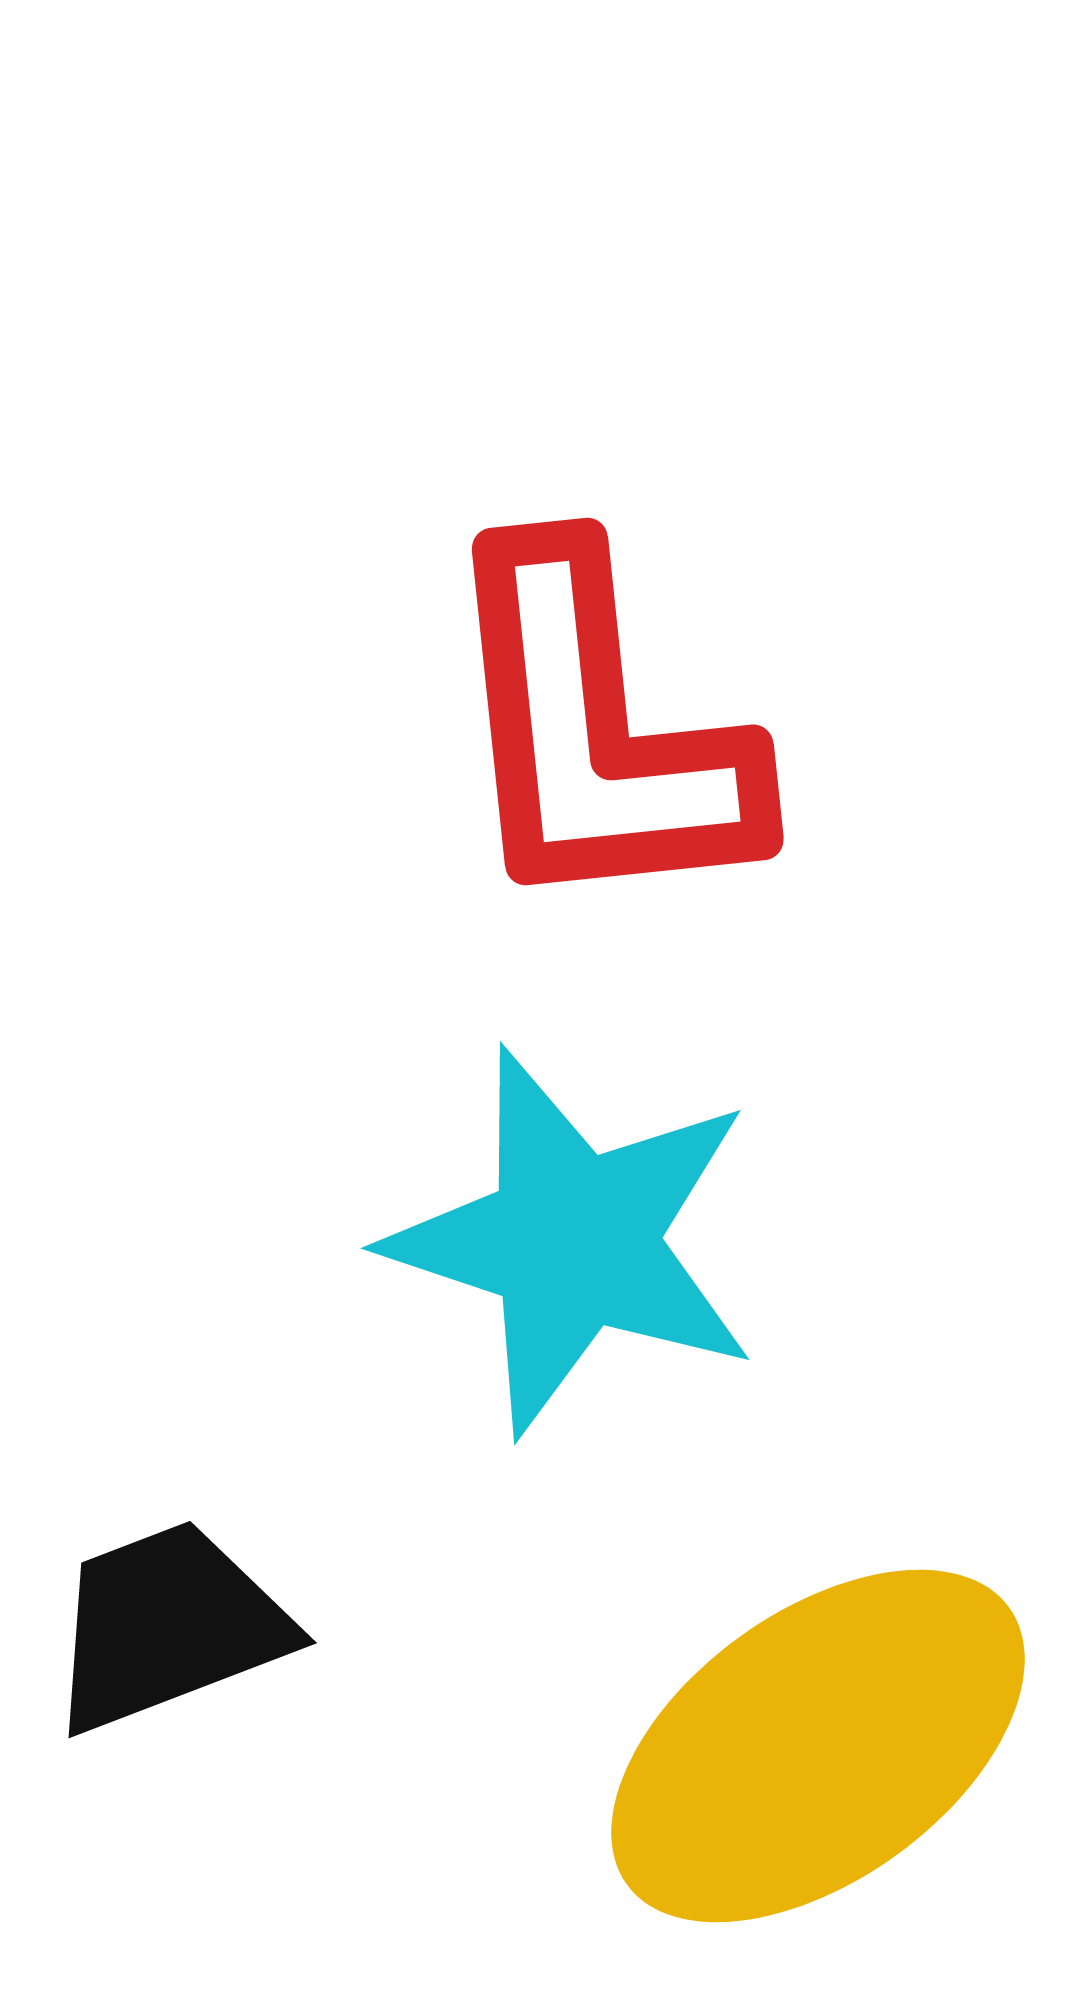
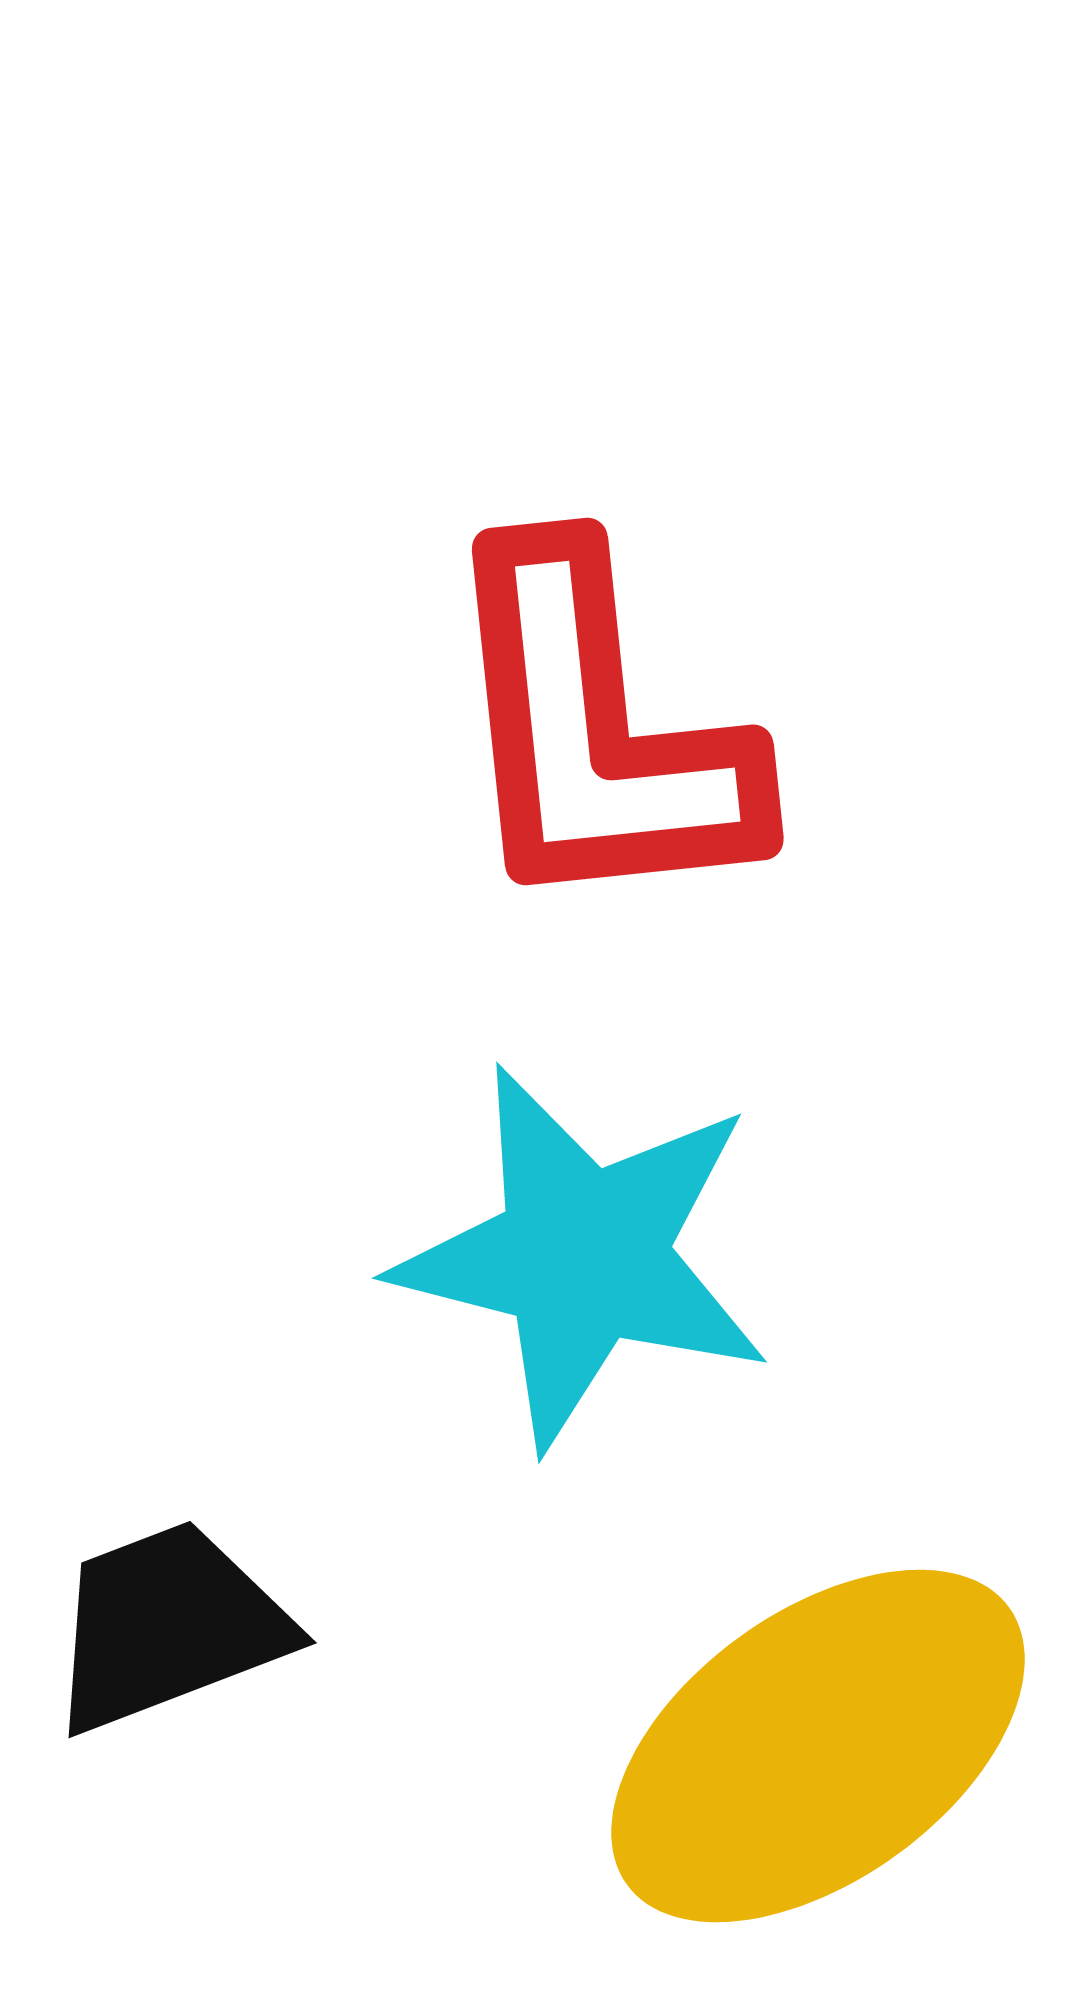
cyan star: moved 10 px right, 15 px down; rotated 4 degrees counterclockwise
